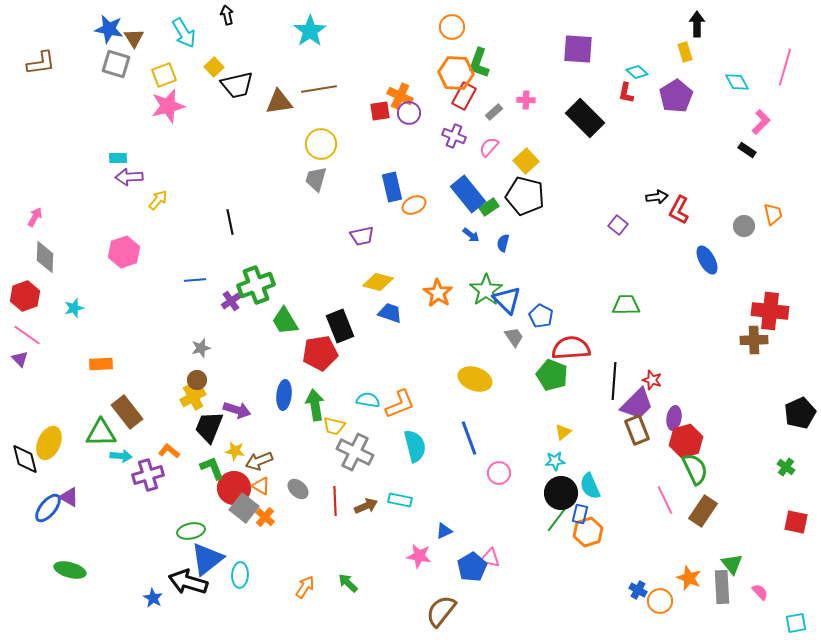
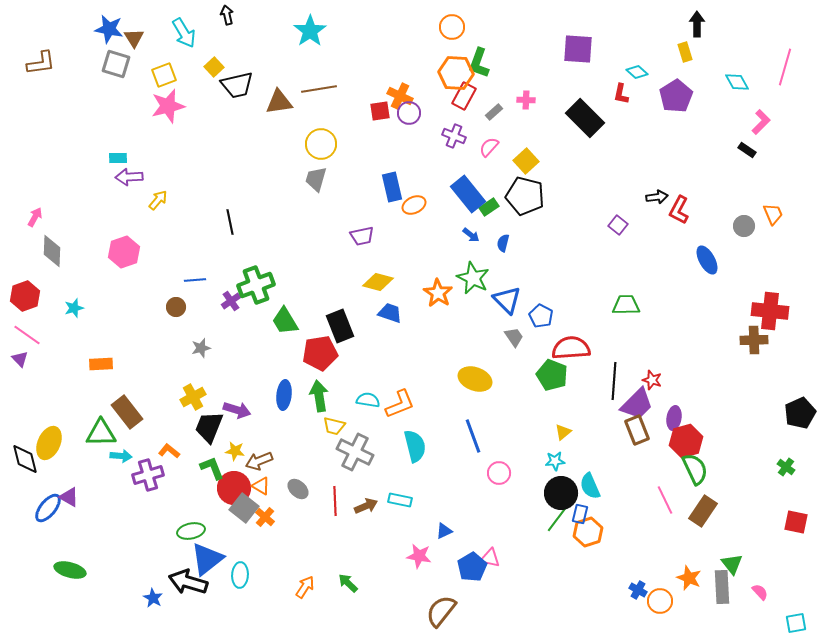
red L-shape at (626, 93): moved 5 px left, 1 px down
orange trapezoid at (773, 214): rotated 10 degrees counterclockwise
gray diamond at (45, 257): moved 7 px right, 6 px up
green star at (486, 290): moved 13 px left, 12 px up; rotated 12 degrees counterclockwise
brown circle at (197, 380): moved 21 px left, 73 px up
green arrow at (315, 405): moved 4 px right, 9 px up
blue line at (469, 438): moved 4 px right, 2 px up
